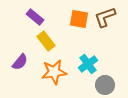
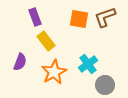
purple rectangle: rotated 30 degrees clockwise
purple semicircle: rotated 18 degrees counterclockwise
orange star: rotated 20 degrees counterclockwise
